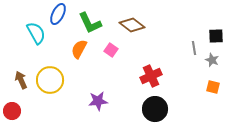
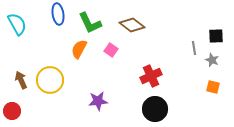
blue ellipse: rotated 35 degrees counterclockwise
cyan semicircle: moved 19 px left, 9 px up
